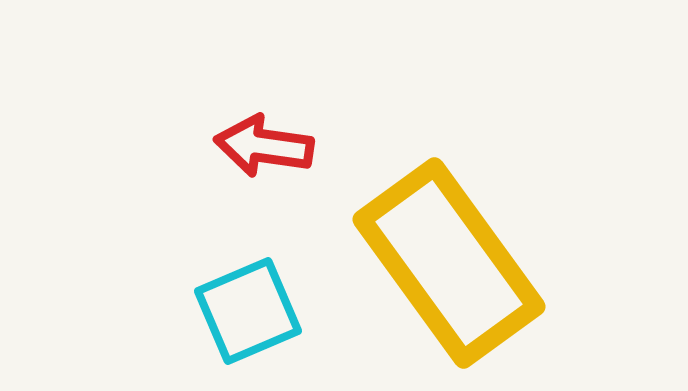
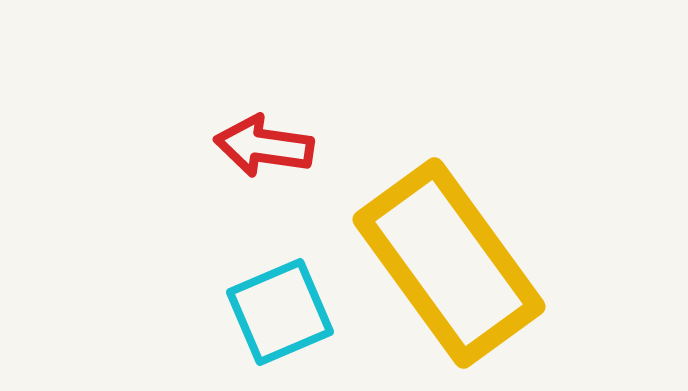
cyan square: moved 32 px right, 1 px down
